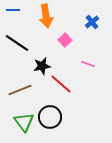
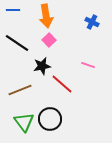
blue cross: rotated 24 degrees counterclockwise
pink square: moved 16 px left
pink line: moved 1 px down
red line: moved 1 px right
black circle: moved 2 px down
